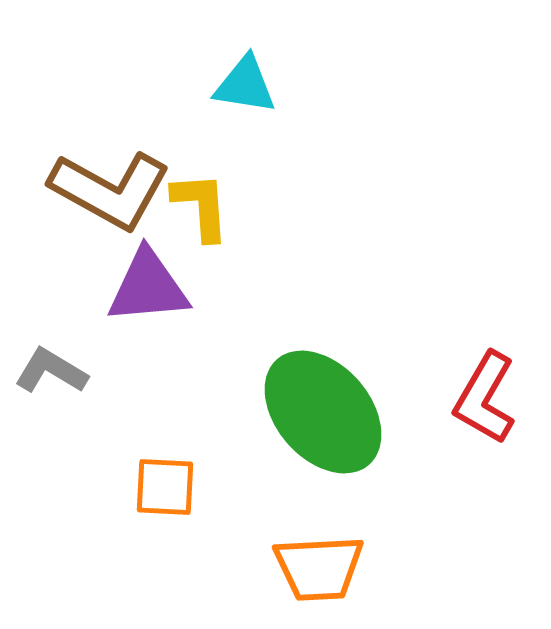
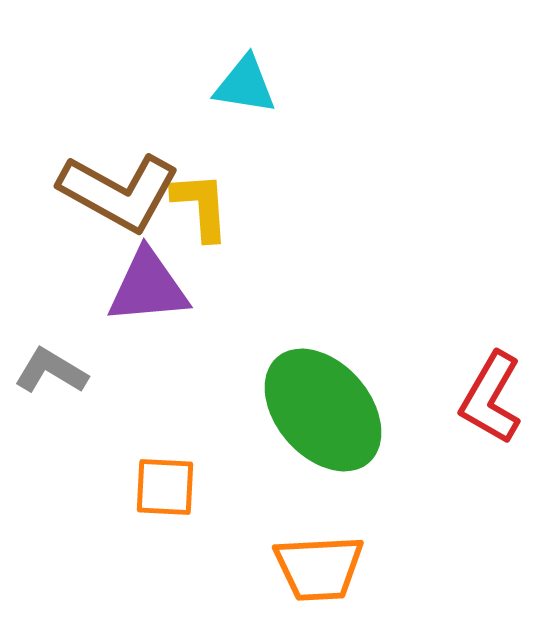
brown L-shape: moved 9 px right, 2 px down
red L-shape: moved 6 px right
green ellipse: moved 2 px up
